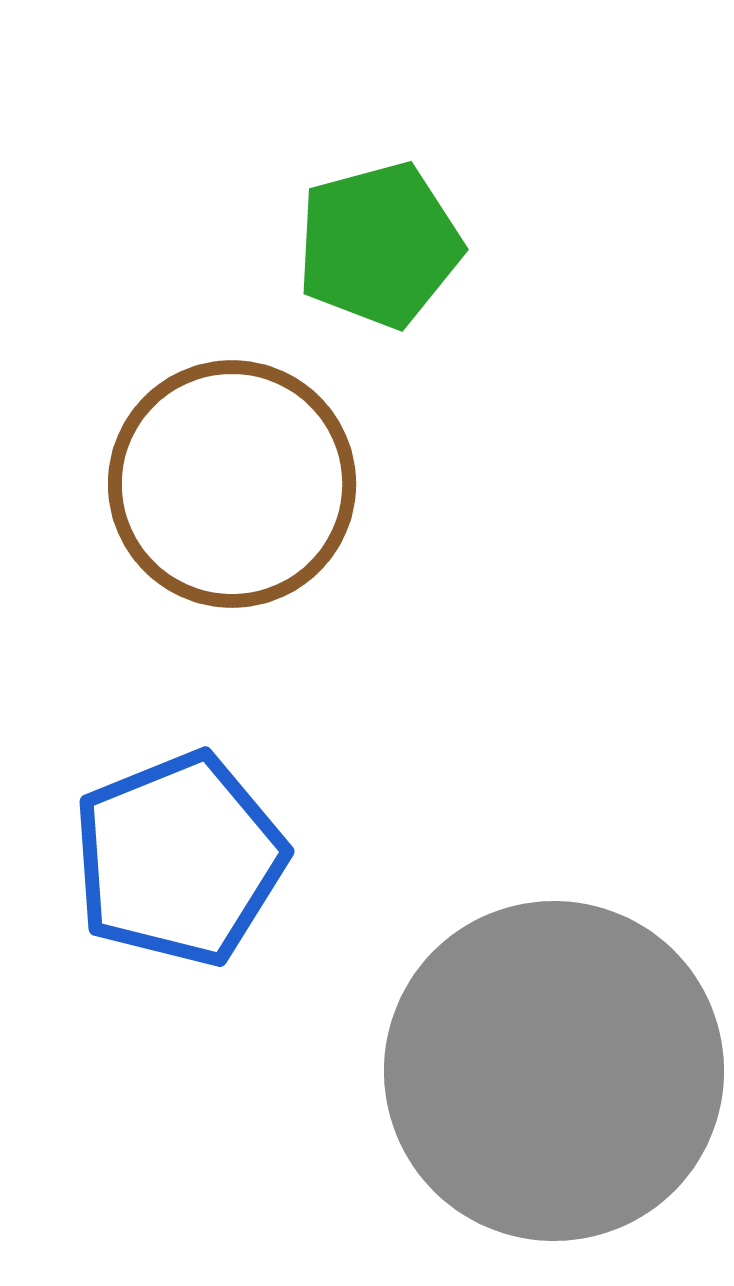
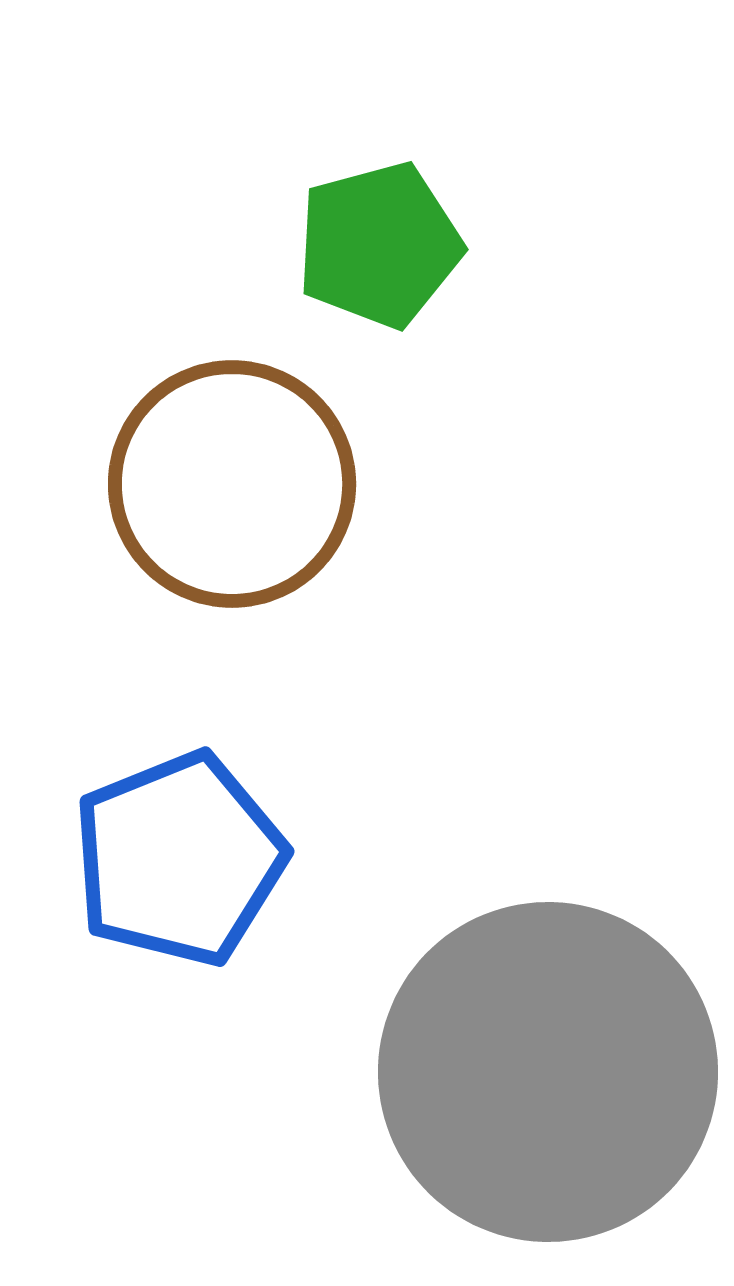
gray circle: moved 6 px left, 1 px down
